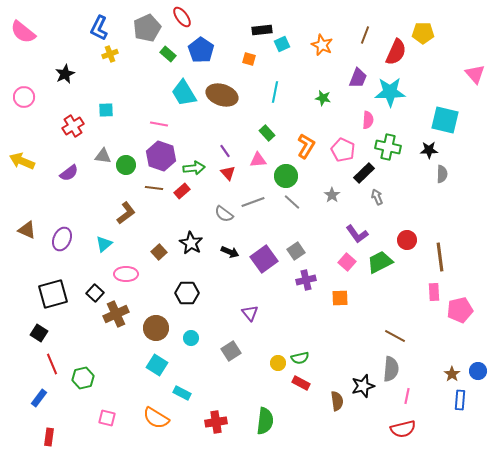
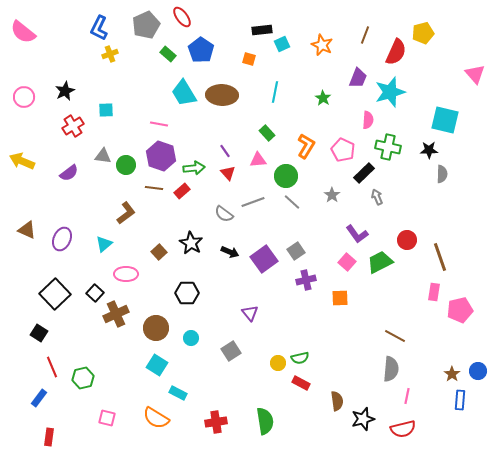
gray pentagon at (147, 28): moved 1 px left, 3 px up
yellow pentagon at (423, 33): rotated 15 degrees counterclockwise
black star at (65, 74): moved 17 px down
cyan star at (390, 92): rotated 16 degrees counterclockwise
brown ellipse at (222, 95): rotated 16 degrees counterclockwise
green star at (323, 98): rotated 21 degrees clockwise
brown line at (440, 257): rotated 12 degrees counterclockwise
pink rectangle at (434, 292): rotated 12 degrees clockwise
black square at (53, 294): moved 2 px right; rotated 28 degrees counterclockwise
red line at (52, 364): moved 3 px down
black star at (363, 386): moved 33 px down
cyan rectangle at (182, 393): moved 4 px left
green semicircle at (265, 421): rotated 16 degrees counterclockwise
